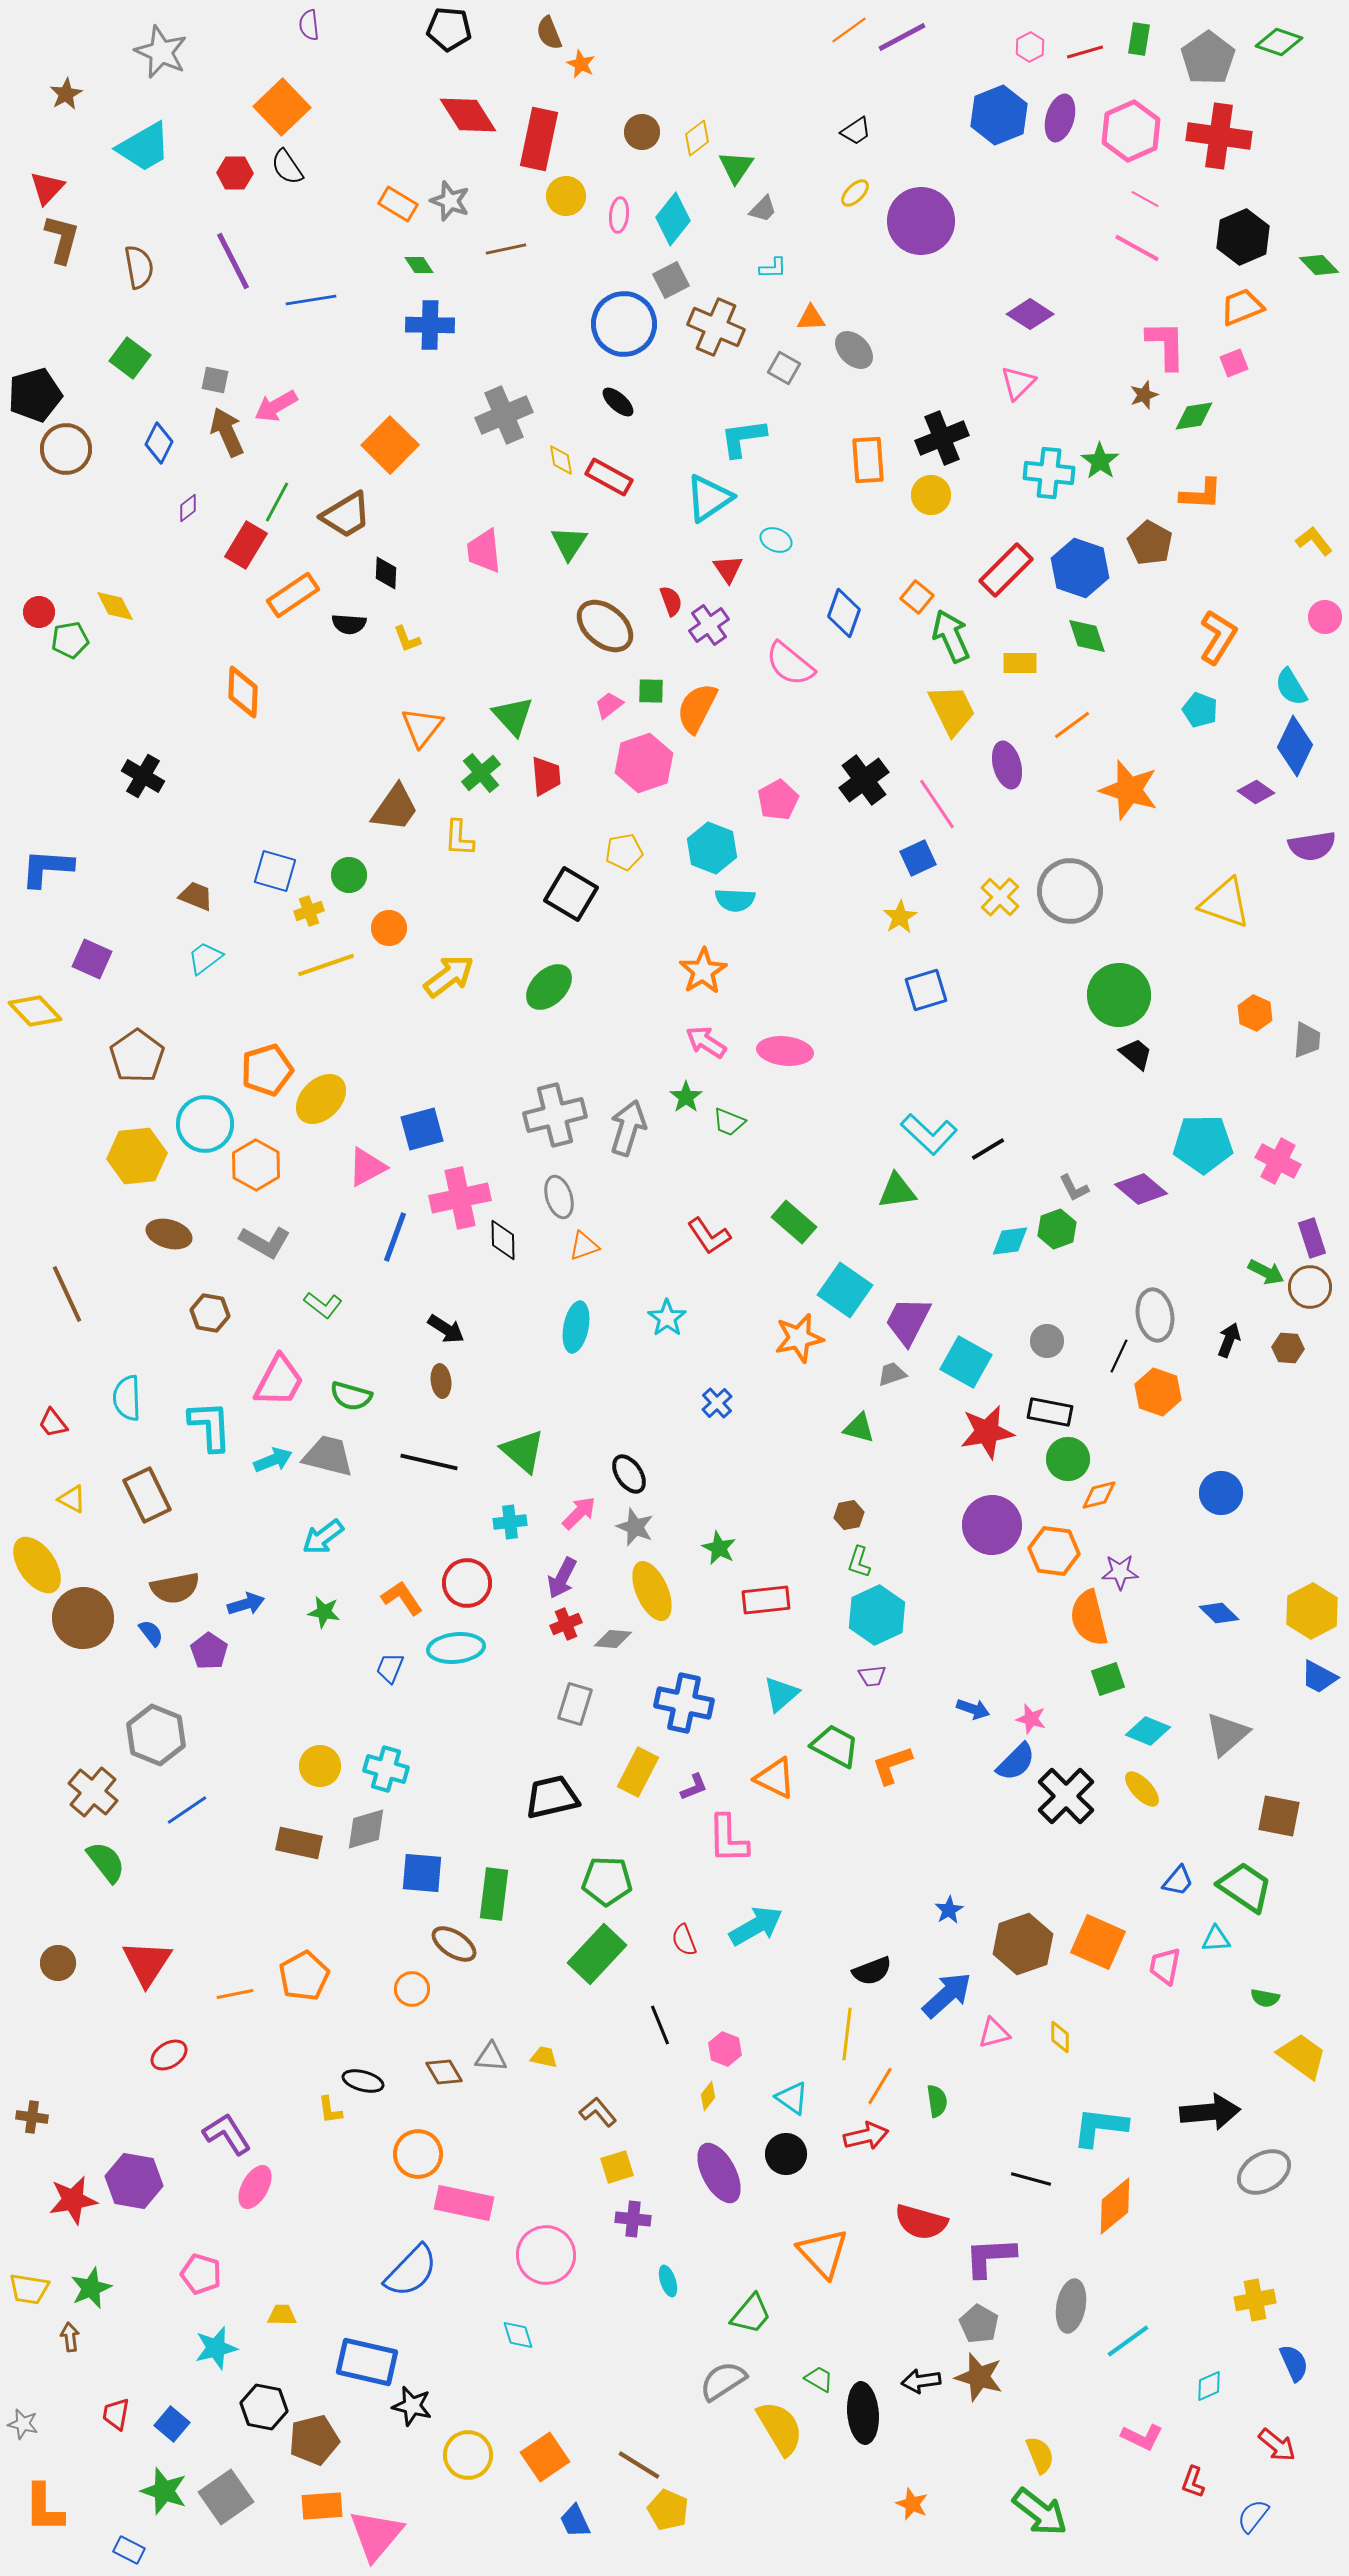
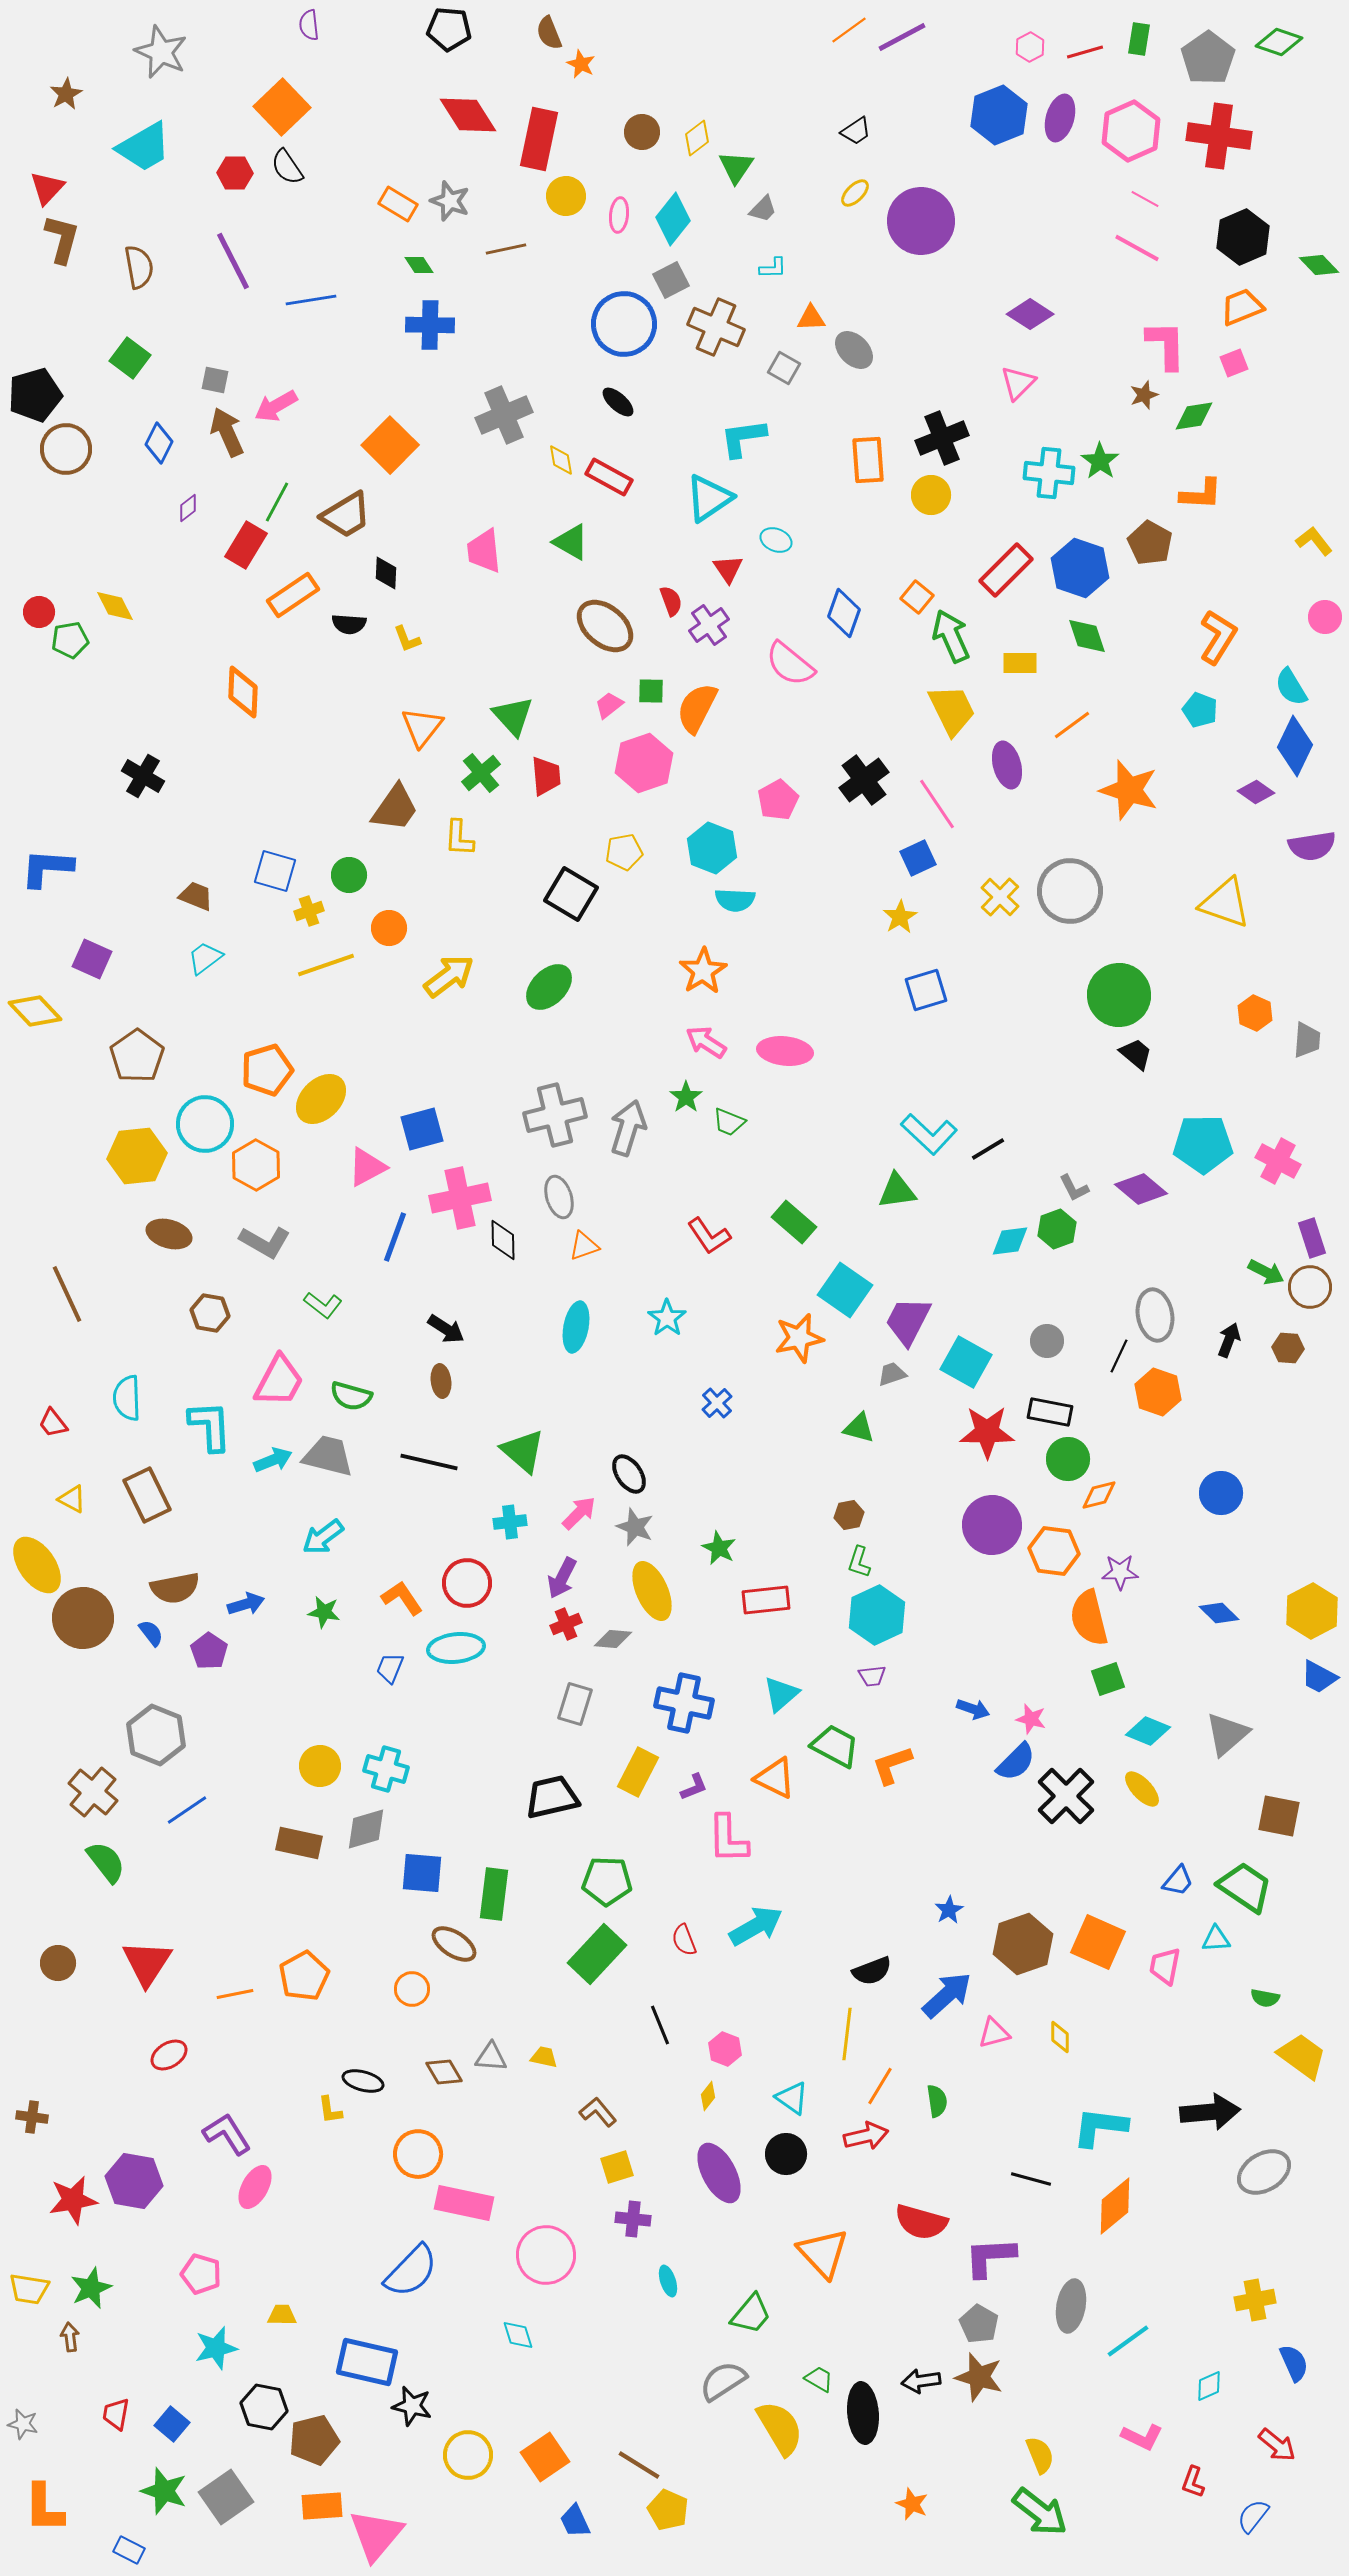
green triangle at (569, 543): moved 2 px right, 1 px up; rotated 33 degrees counterclockwise
red star at (987, 1432): rotated 10 degrees clockwise
